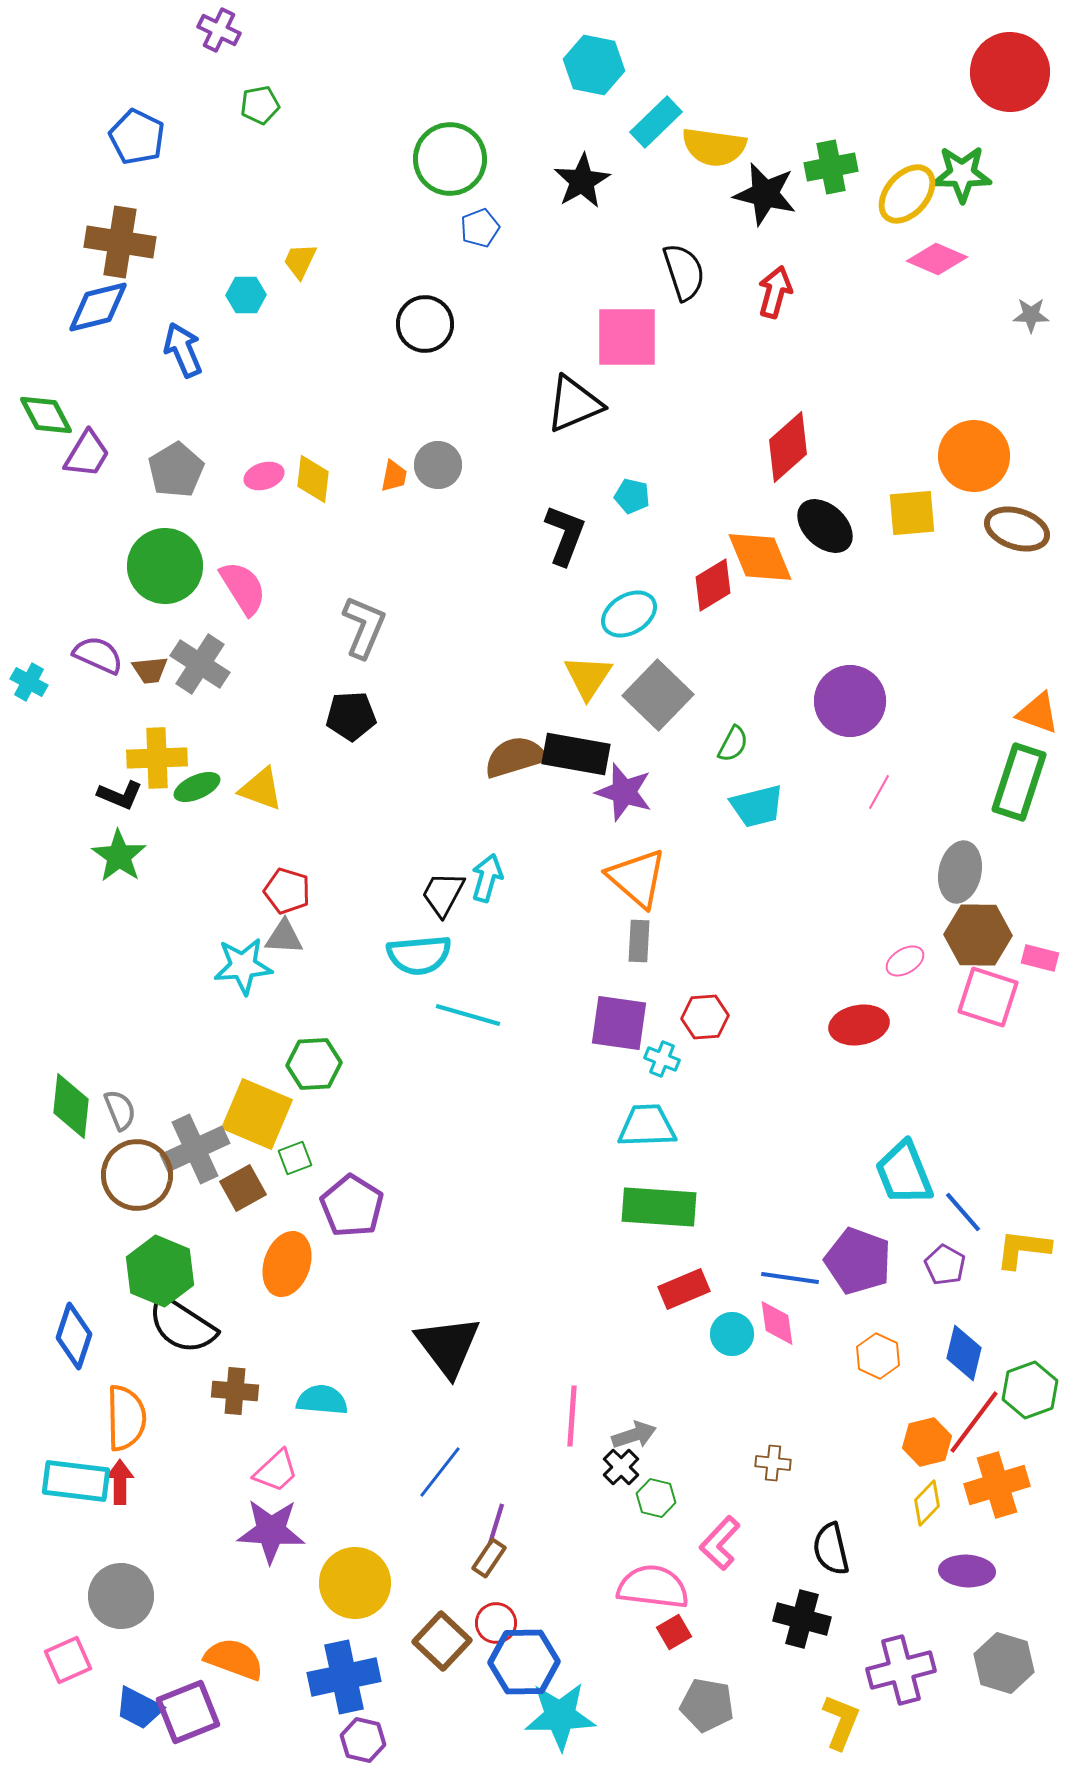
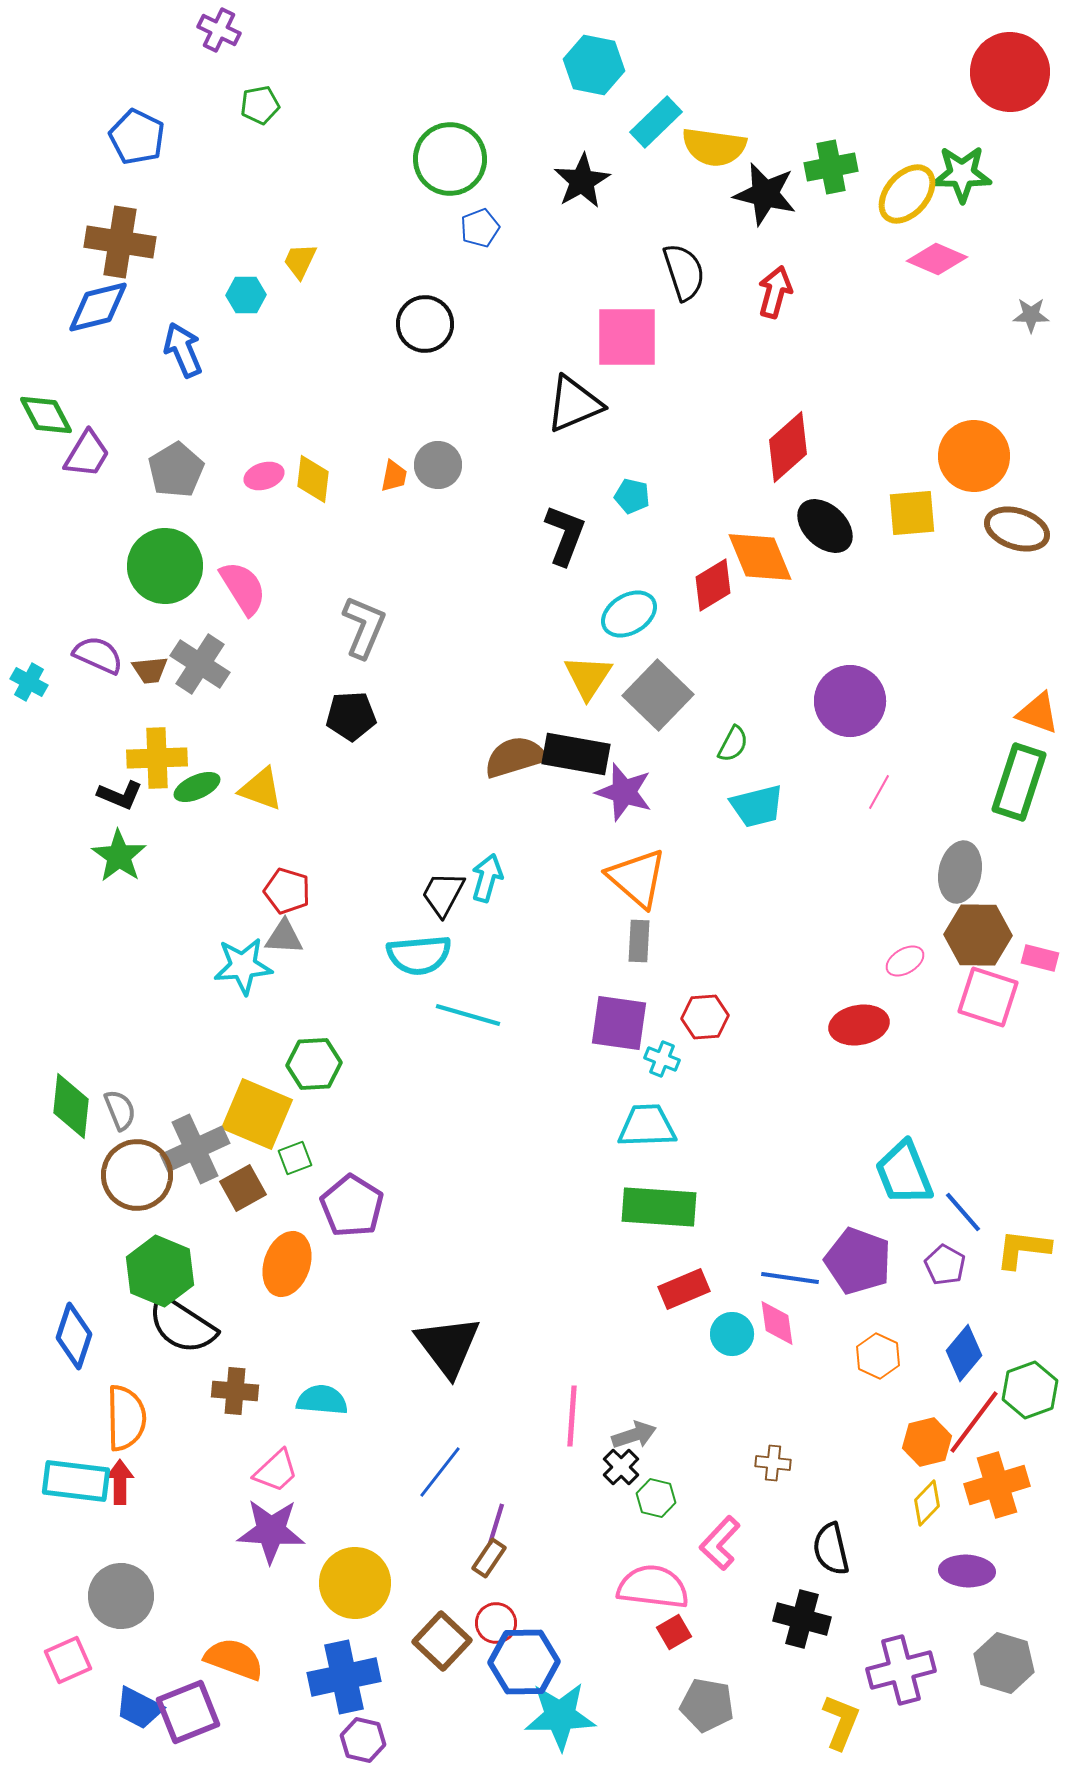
blue diamond at (964, 1353): rotated 26 degrees clockwise
